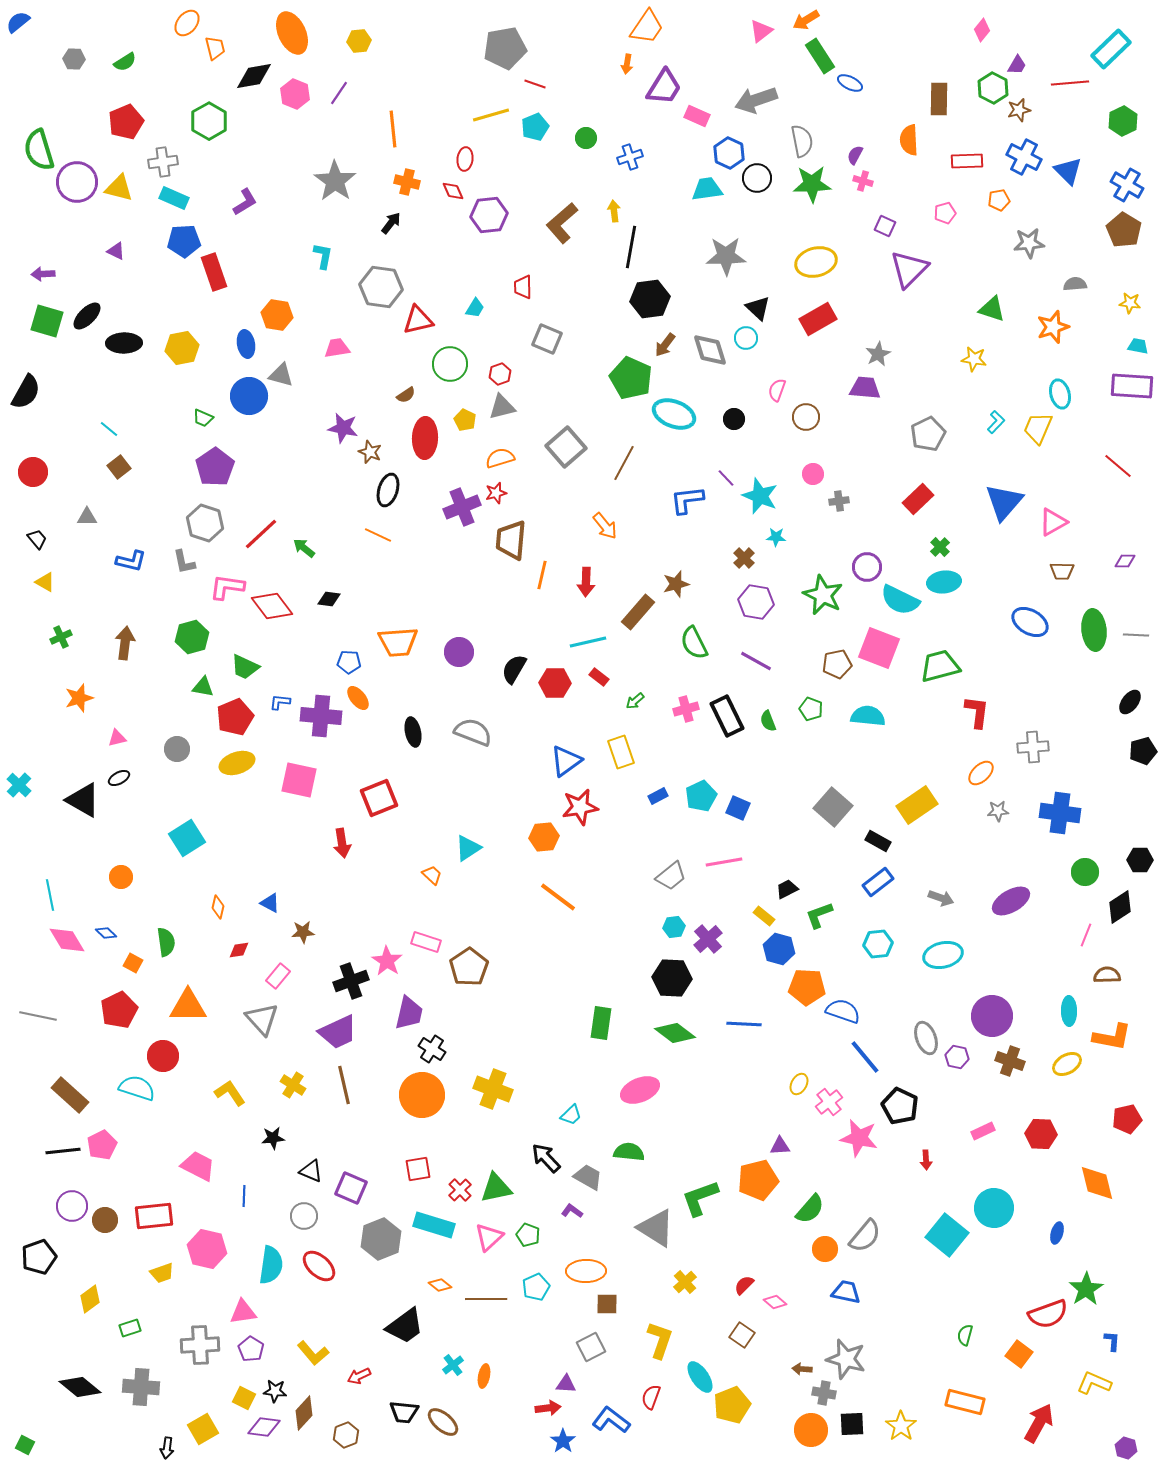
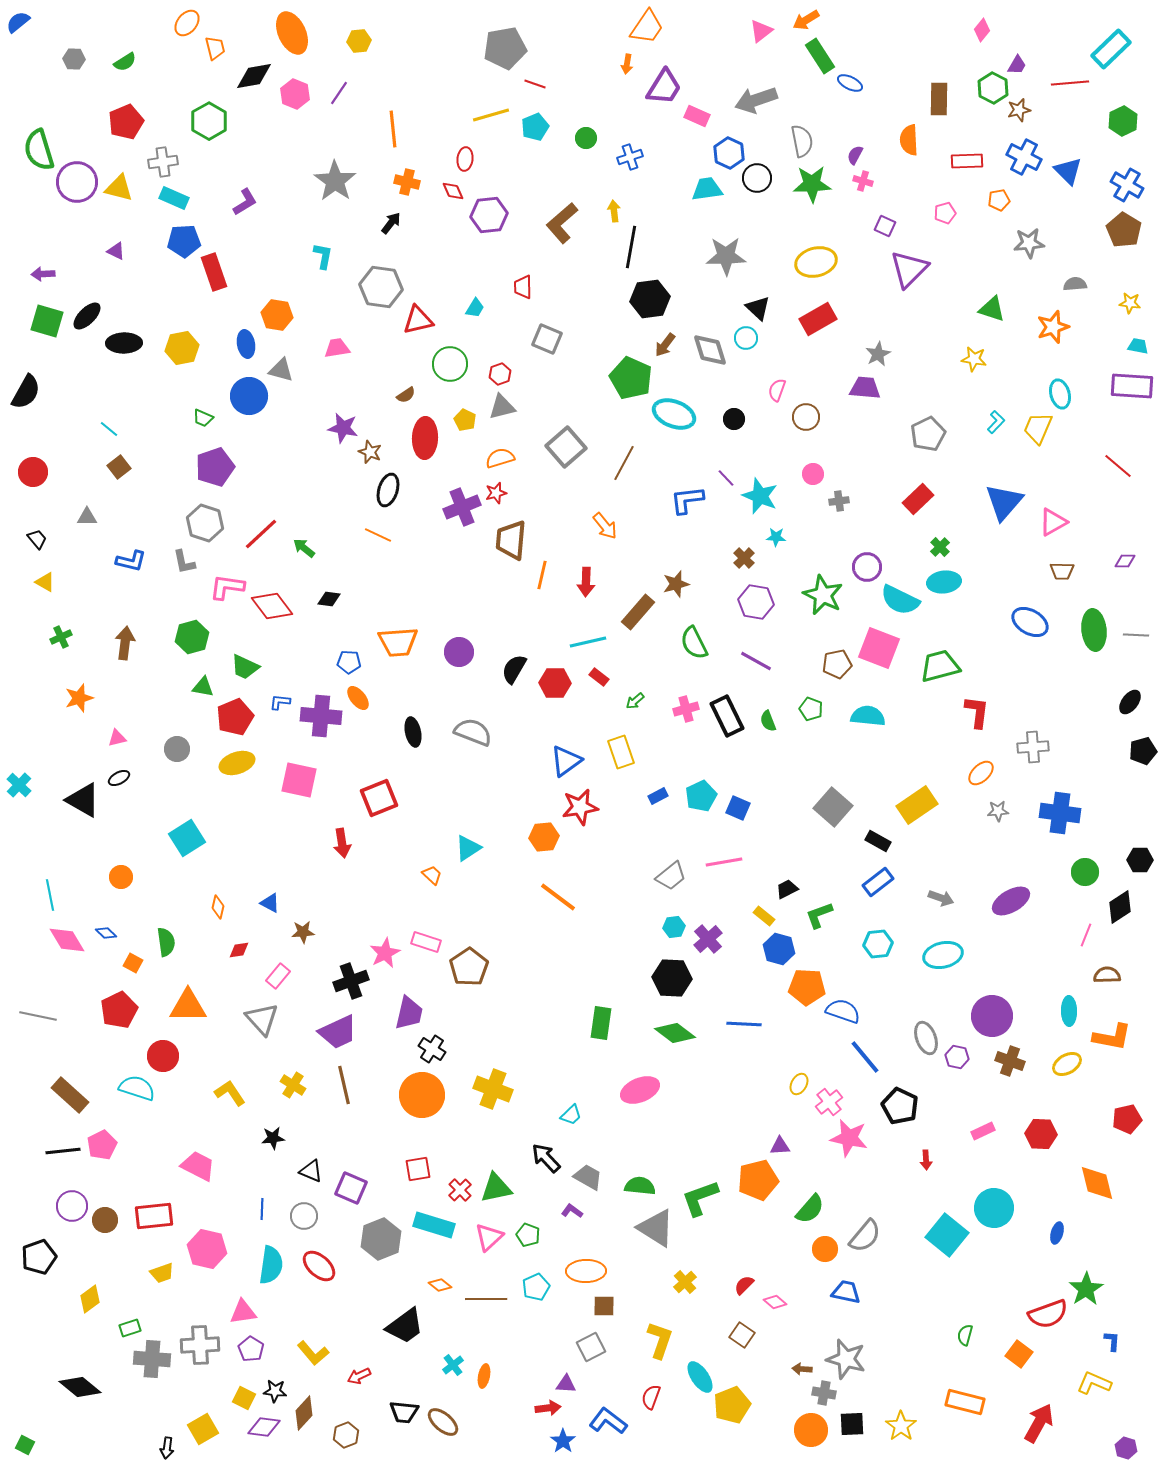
gray triangle at (281, 375): moved 5 px up
purple pentagon at (215, 467): rotated 15 degrees clockwise
pink star at (387, 961): moved 2 px left, 8 px up; rotated 12 degrees clockwise
pink star at (859, 1138): moved 10 px left
green semicircle at (629, 1152): moved 11 px right, 34 px down
blue line at (244, 1196): moved 18 px right, 13 px down
brown square at (607, 1304): moved 3 px left, 2 px down
gray cross at (141, 1387): moved 11 px right, 28 px up
blue L-shape at (611, 1420): moved 3 px left, 1 px down
